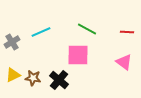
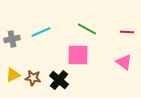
gray cross: moved 3 px up; rotated 21 degrees clockwise
